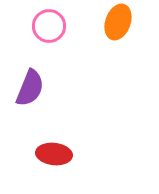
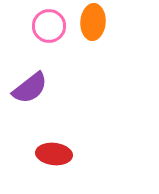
orange ellipse: moved 25 px left; rotated 16 degrees counterclockwise
purple semicircle: rotated 30 degrees clockwise
